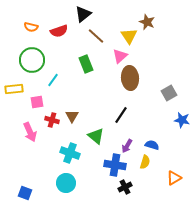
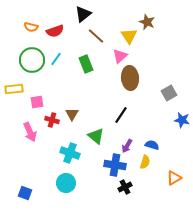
red semicircle: moved 4 px left
cyan line: moved 3 px right, 21 px up
brown triangle: moved 2 px up
